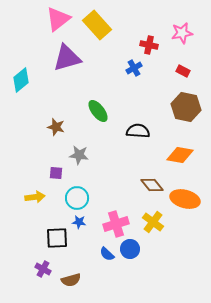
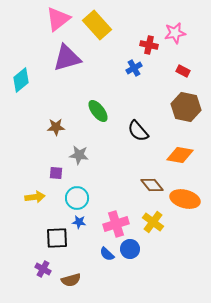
pink star: moved 7 px left
brown star: rotated 18 degrees counterclockwise
black semicircle: rotated 135 degrees counterclockwise
